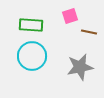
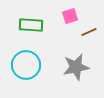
brown line: rotated 35 degrees counterclockwise
cyan circle: moved 6 px left, 9 px down
gray star: moved 4 px left
